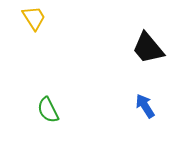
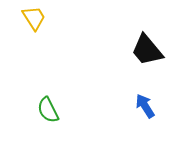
black trapezoid: moved 1 px left, 2 px down
